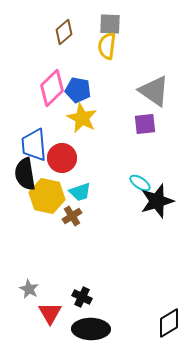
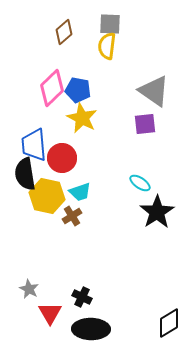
black star: moved 11 px down; rotated 16 degrees counterclockwise
